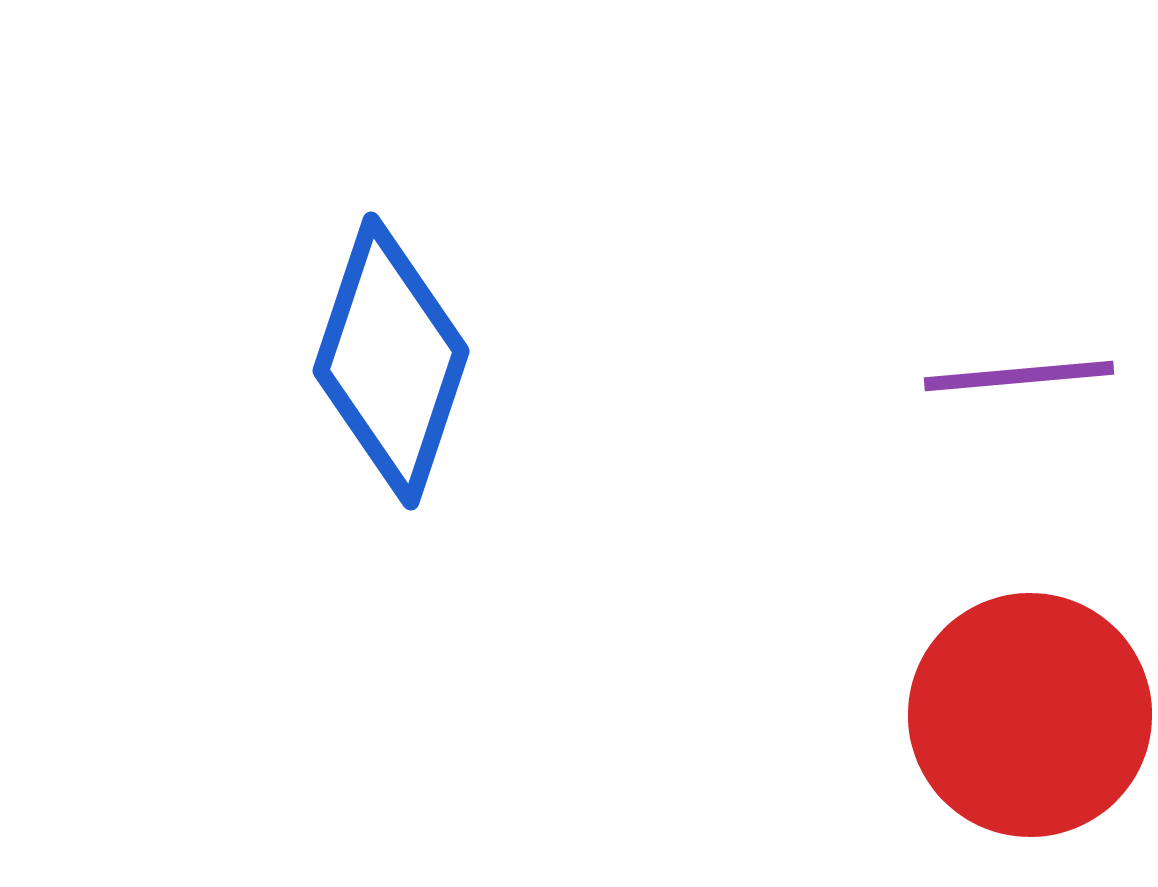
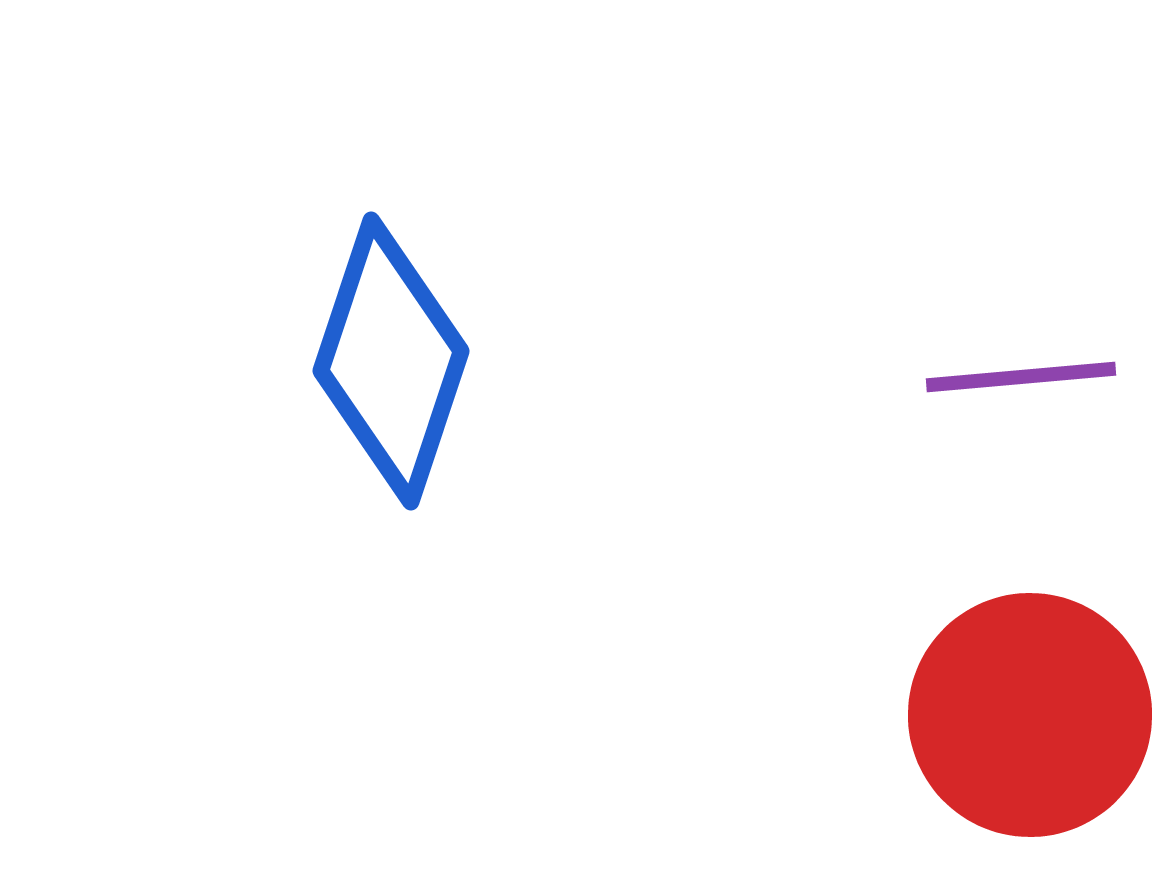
purple line: moved 2 px right, 1 px down
